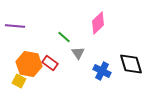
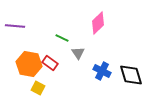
green line: moved 2 px left, 1 px down; rotated 16 degrees counterclockwise
black diamond: moved 11 px down
yellow square: moved 19 px right, 7 px down
